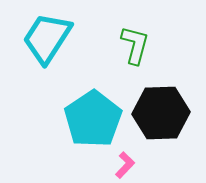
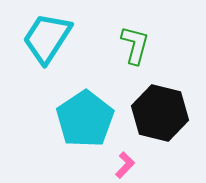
black hexagon: moved 1 px left; rotated 16 degrees clockwise
cyan pentagon: moved 8 px left
